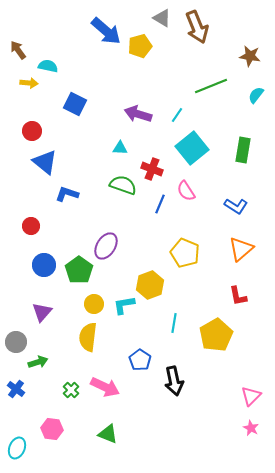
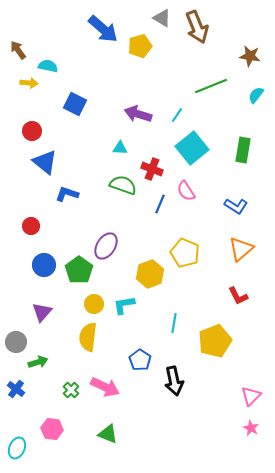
blue arrow at (106, 31): moved 3 px left, 2 px up
yellow hexagon at (150, 285): moved 11 px up
red L-shape at (238, 296): rotated 15 degrees counterclockwise
yellow pentagon at (216, 335): moved 1 px left, 6 px down; rotated 8 degrees clockwise
